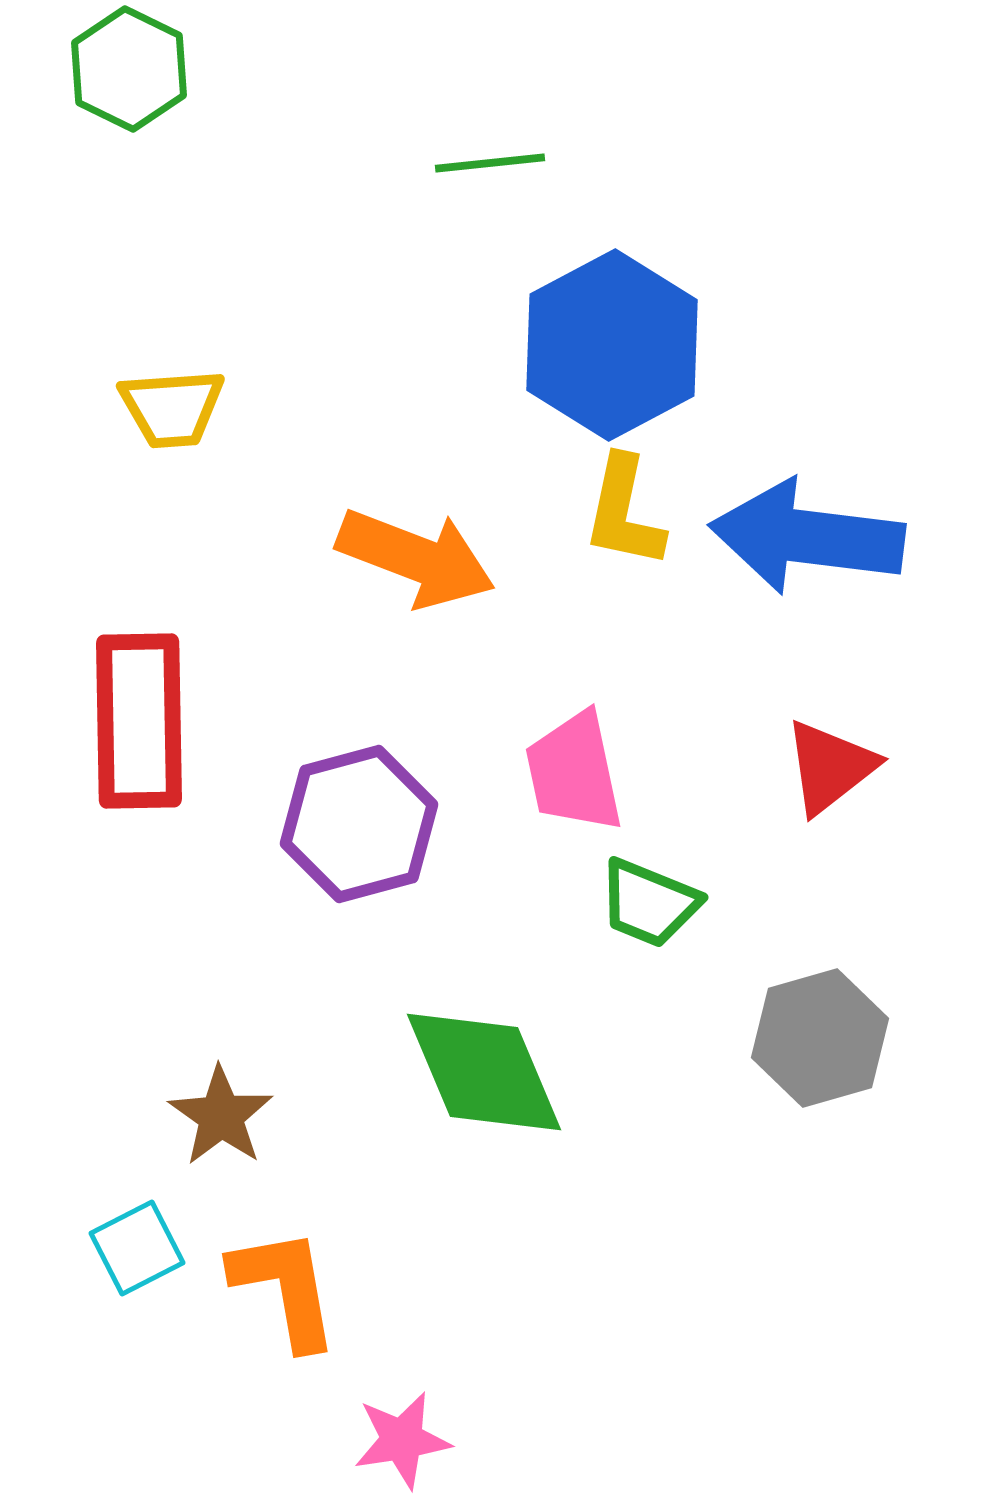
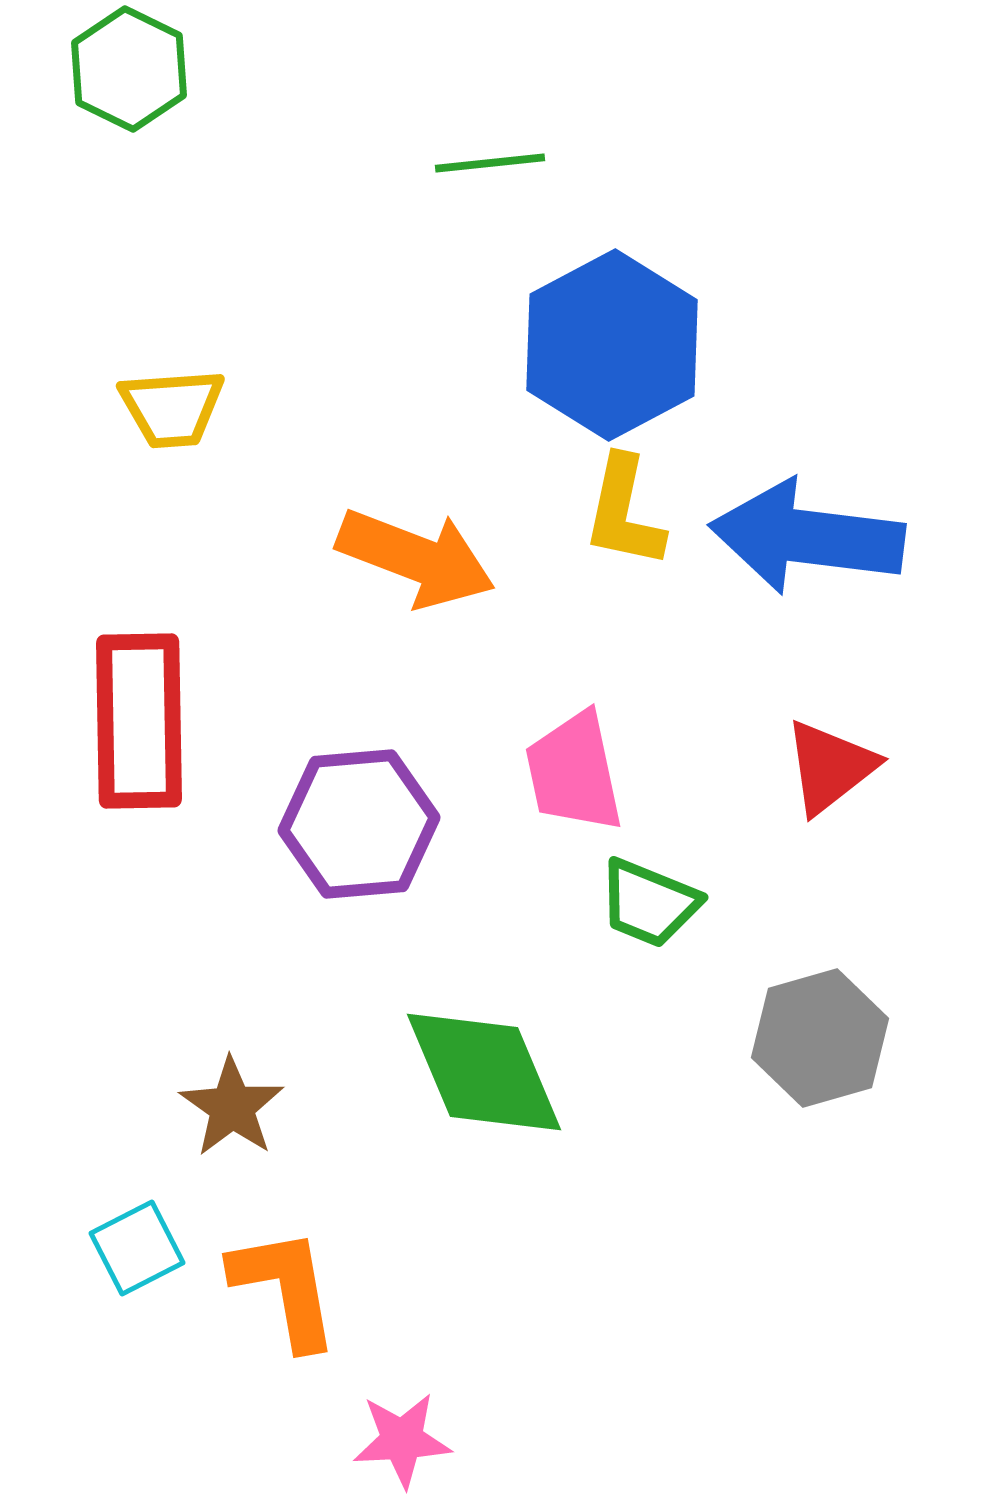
purple hexagon: rotated 10 degrees clockwise
brown star: moved 11 px right, 9 px up
pink star: rotated 6 degrees clockwise
